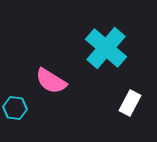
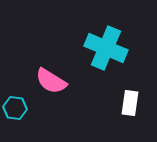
cyan cross: rotated 18 degrees counterclockwise
white rectangle: rotated 20 degrees counterclockwise
